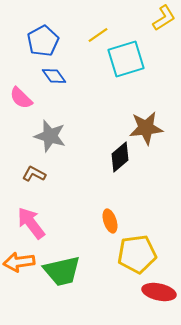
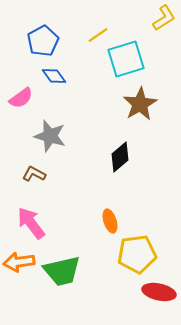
pink semicircle: rotated 80 degrees counterclockwise
brown star: moved 6 px left, 24 px up; rotated 24 degrees counterclockwise
